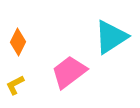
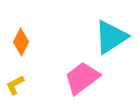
orange diamond: moved 3 px right
pink trapezoid: moved 13 px right, 6 px down
